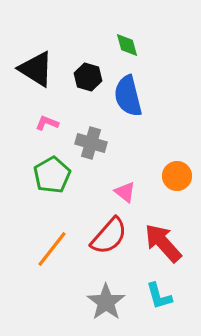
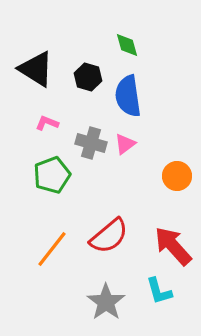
blue semicircle: rotated 6 degrees clockwise
green pentagon: rotated 9 degrees clockwise
pink triangle: moved 48 px up; rotated 45 degrees clockwise
red semicircle: rotated 9 degrees clockwise
red arrow: moved 10 px right, 3 px down
cyan L-shape: moved 5 px up
